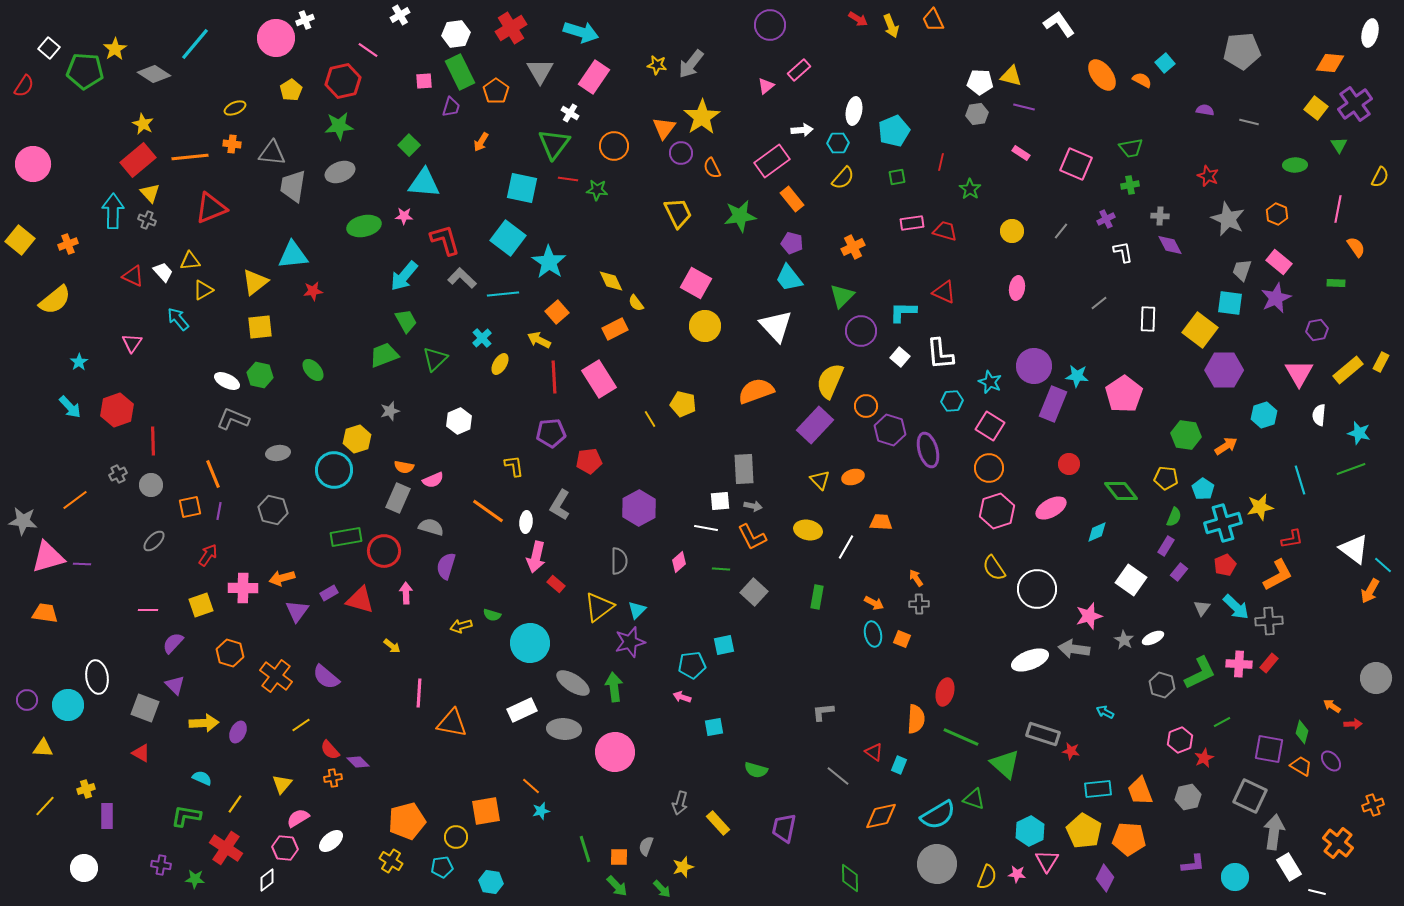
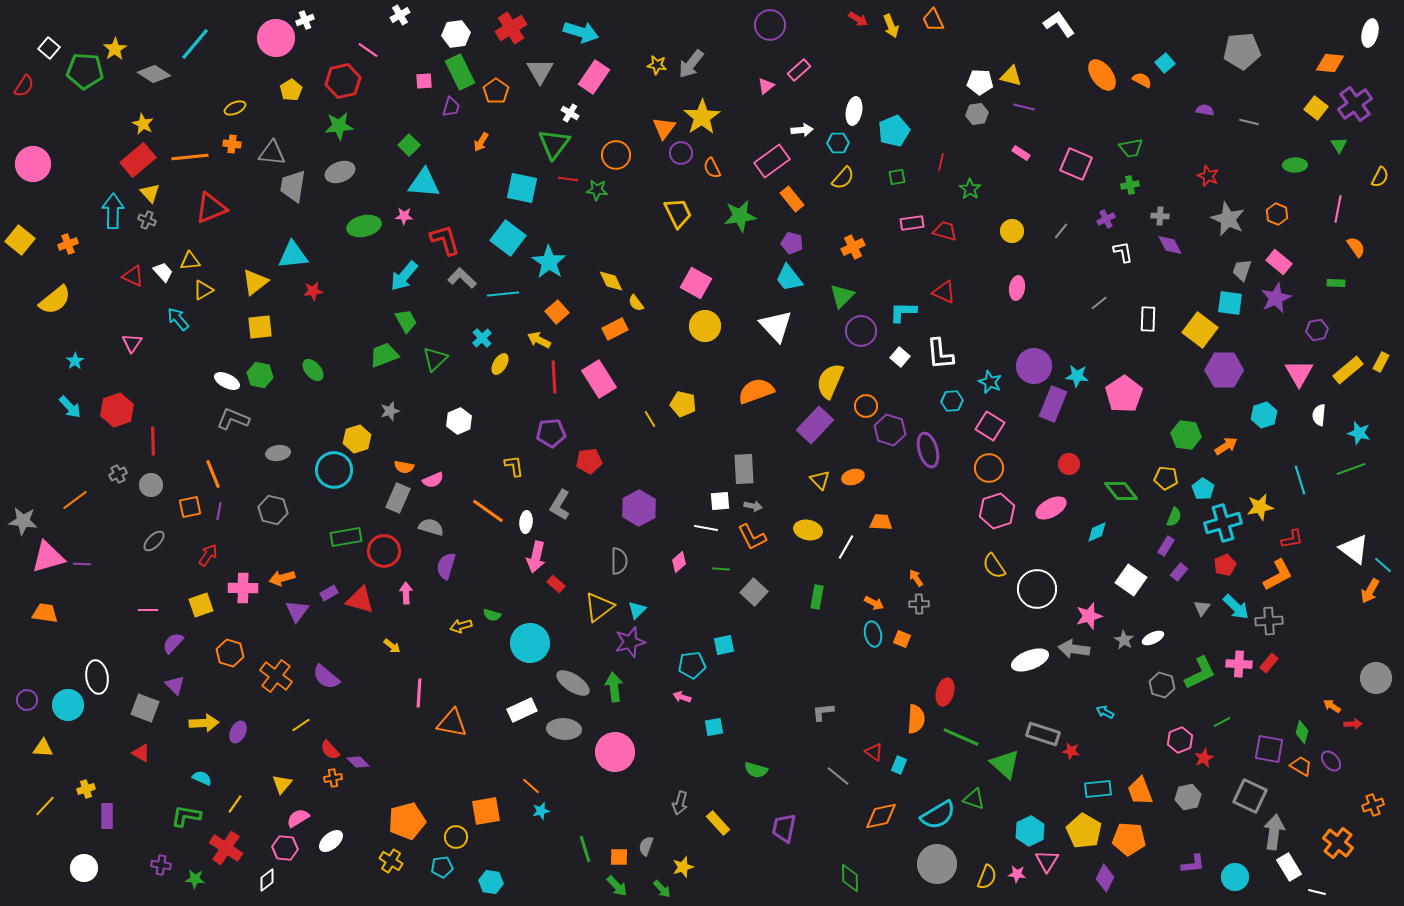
orange circle at (614, 146): moved 2 px right, 9 px down
cyan star at (79, 362): moved 4 px left, 1 px up
yellow semicircle at (994, 568): moved 2 px up
